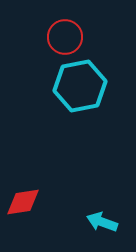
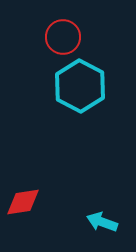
red circle: moved 2 px left
cyan hexagon: rotated 21 degrees counterclockwise
